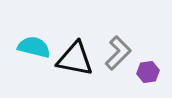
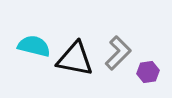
cyan semicircle: moved 1 px up
